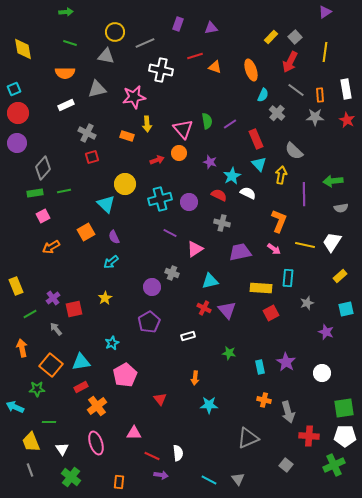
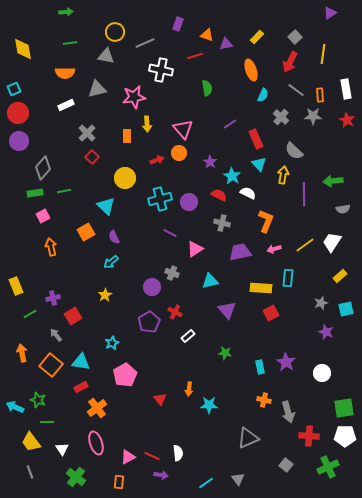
purple triangle at (325, 12): moved 5 px right, 1 px down
purple triangle at (211, 28): moved 15 px right, 16 px down
yellow rectangle at (271, 37): moved 14 px left
green line at (70, 43): rotated 24 degrees counterclockwise
yellow line at (325, 52): moved 2 px left, 2 px down
orange triangle at (215, 67): moved 8 px left, 32 px up
gray cross at (277, 113): moved 4 px right, 4 px down
gray star at (315, 117): moved 2 px left, 1 px up
green semicircle at (207, 121): moved 33 px up
gray cross at (87, 133): rotated 18 degrees clockwise
orange rectangle at (127, 136): rotated 72 degrees clockwise
purple circle at (17, 143): moved 2 px right, 2 px up
red square at (92, 157): rotated 32 degrees counterclockwise
purple star at (210, 162): rotated 16 degrees clockwise
yellow arrow at (281, 175): moved 2 px right
cyan star at (232, 176): rotated 12 degrees counterclockwise
yellow circle at (125, 184): moved 6 px up
cyan triangle at (106, 204): moved 2 px down
gray semicircle at (341, 208): moved 2 px right, 1 px down
orange L-shape at (279, 221): moved 13 px left
yellow line at (305, 245): rotated 48 degrees counterclockwise
orange arrow at (51, 247): rotated 108 degrees clockwise
pink arrow at (274, 249): rotated 128 degrees clockwise
purple cross at (53, 298): rotated 24 degrees clockwise
yellow star at (105, 298): moved 3 px up
gray star at (307, 303): moved 14 px right
red cross at (204, 308): moved 29 px left, 4 px down
red square at (74, 309): moved 1 px left, 7 px down; rotated 18 degrees counterclockwise
gray arrow at (56, 329): moved 6 px down
white rectangle at (188, 336): rotated 24 degrees counterclockwise
orange arrow at (22, 348): moved 5 px down
green star at (229, 353): moved 4 px left
cyan triangle at (81, 362): rotated 18 degrees clockwise
orange arrow at (195, 378): moved 6 px left, 11 px down
green star at (37, 389): moved 1 px right, 11 px down; rotated 21 degrees clockwise
orange cross at (97, 406): moved 2 px down
green line at (49, 422): moved 2 px left
pink triangle at (134, 433): moved 6 px left, 24 px down; rotated 28 degrees counterclockwise
yellow trapezoid at (31, 442): rotated 15 degrees counterclockwise
green cross at (334, 465): moved 6 px left, 2 px down
gray line at (30, 470): moved 2 px down
green cross at (71, 477): moved 5 px right
cyan line at (209, 480): moved 3 px left, 3 px down; rotated 63 degrees counterclockwise
